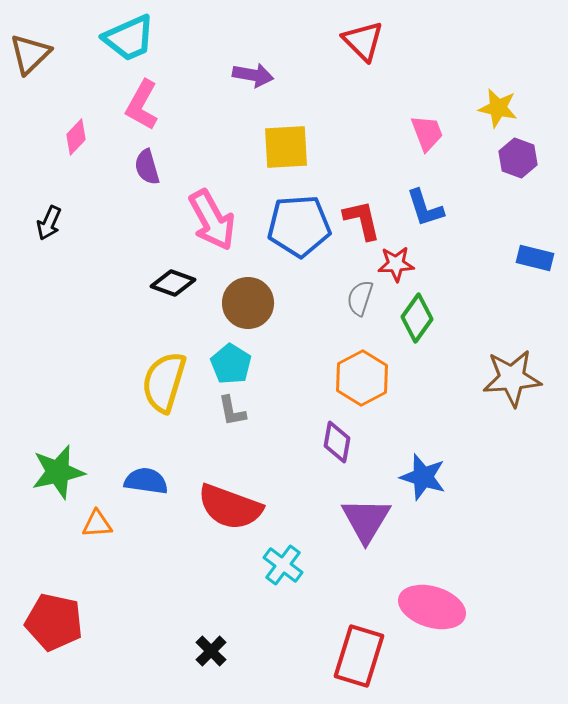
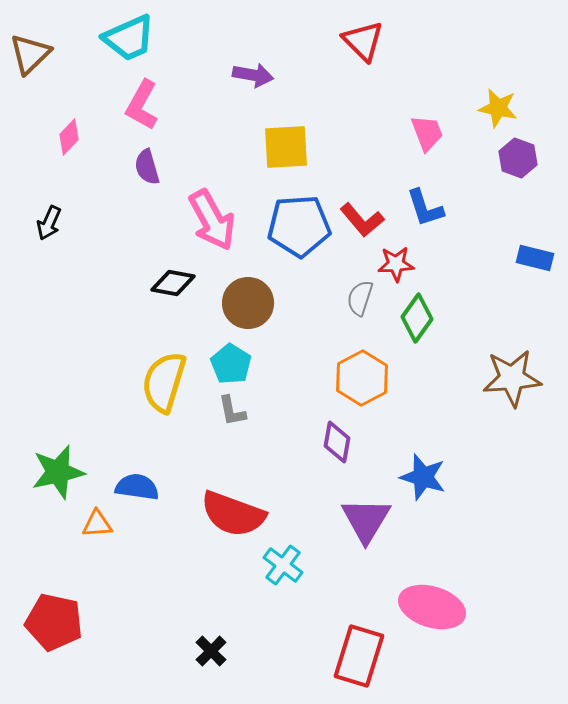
pink diamond: moved 7 px left
red L-shape: rotated 153 degrees clockwise
black diamond: rotated 9 degrees counterclockwise
blue semicircle: moved 9 px left, 6 px down
red semicircle: moved 3 px right, 7 px down
